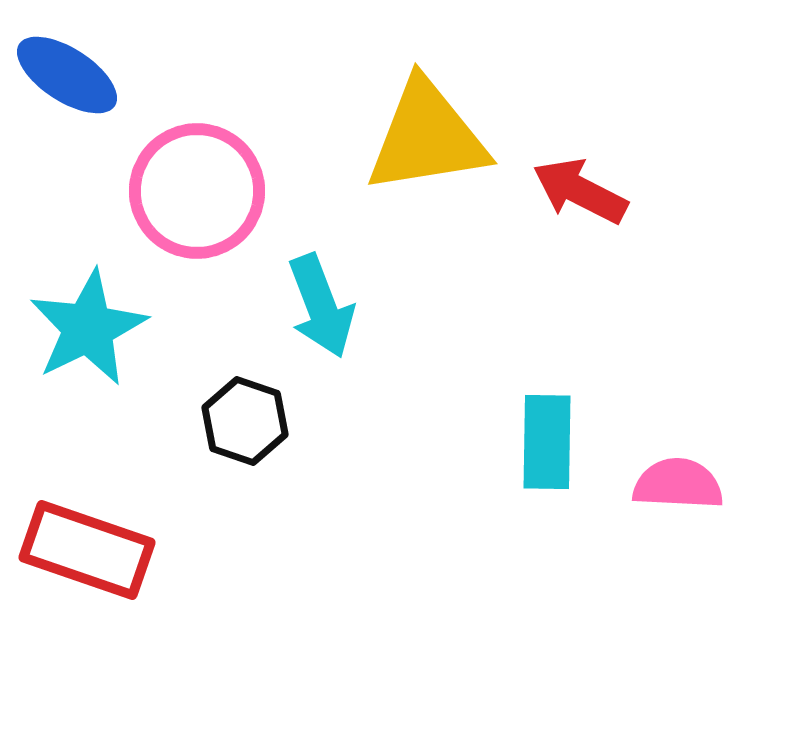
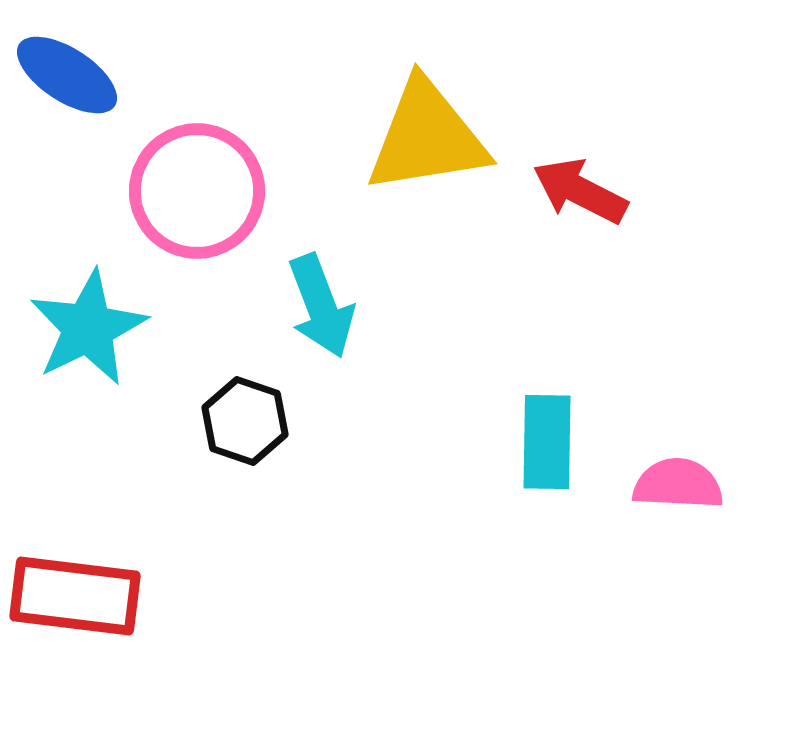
red rectangle: moved 12 px left, 46 px down; rotated 12 degrees counterclockwise
